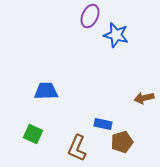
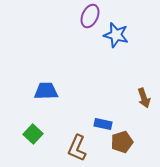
brown arrow: rotated 96 degrees counterclockwise
green square: rotated 18 degrees clockwise
